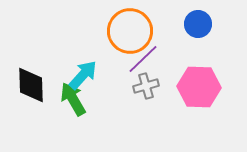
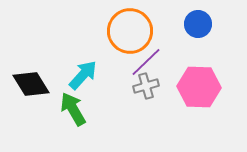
purple line: moved 3 px right, 3 px down
black diamond: moved 1 px up; rotated 30 degrees counterclockwise
green arrow: moved 10 px down
